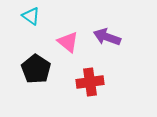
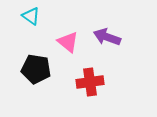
black pentagon: rotated 24 degrees counterclockwise
